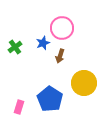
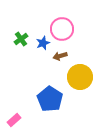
pink circle: moved 1 px down
green cross: moved 6 px right, 8 px up
brown arrow: rotated 56 degrees clockwise
yellow circle: moved 4 px left, 6 px up
pink rectangle: moved 5 px left, 13 px down; rotated 32 degrees clockwise
